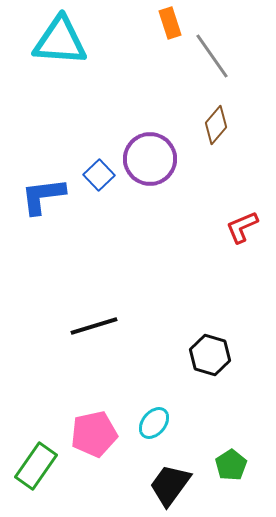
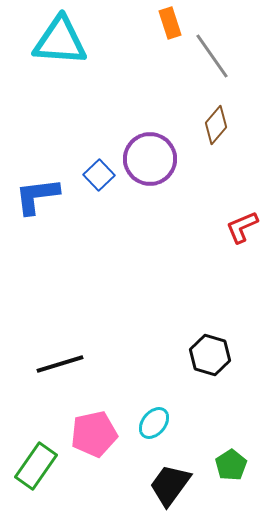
blue L-shape: moved 6 px left
black line: moved 34 px left, 38 px down
